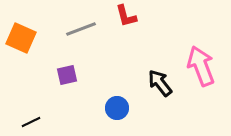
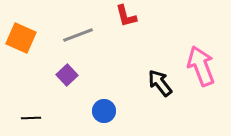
gray line: moved 3 px left, 6 px down
purple square: rotated 30 degrees counterclockwise
blue circle: moved 13 px left, 3 px down
black line: moved 4 px up; rotated 24 degrees clockwise
